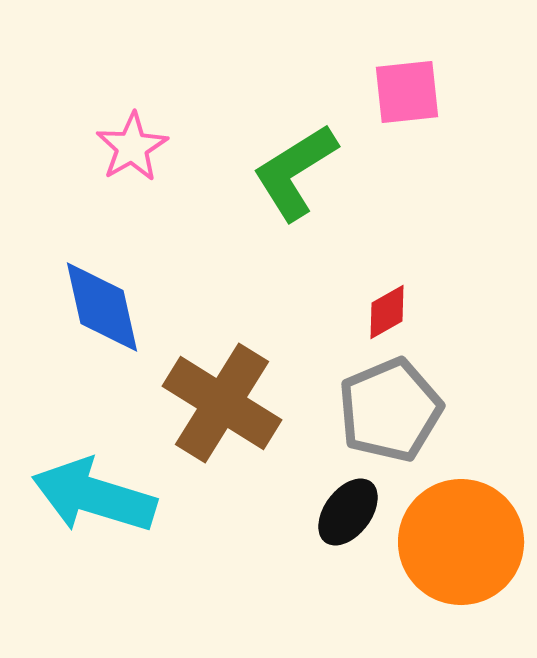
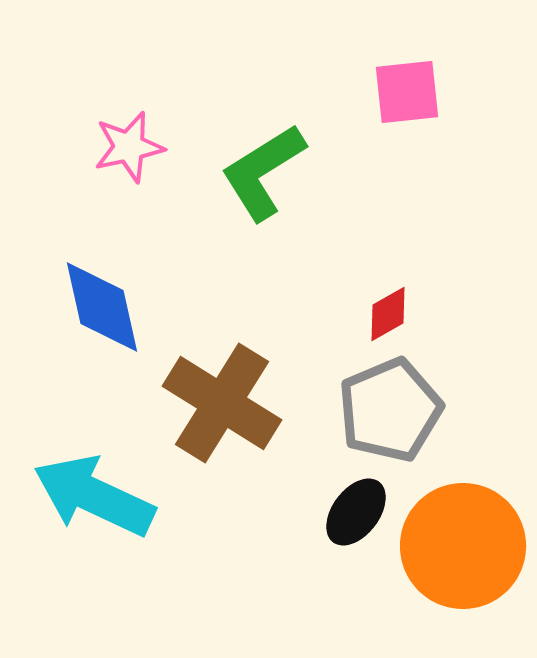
pink star: moved 3 px left; rotated 18 degrees clockwise
green L-shape: moved 32 px left
red diamond: moved 1 px right, 2 px down
cyan arrow: rotated 8 degrees clockwise
black ellipse: moved 8 px right
orange circle: moved 2 px right, 4 px down
